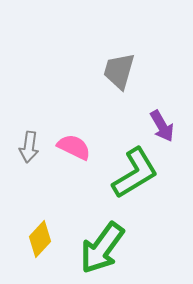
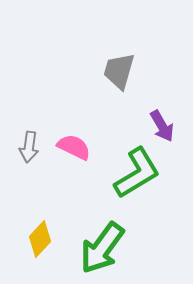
green L-shape: moved 2 px right
